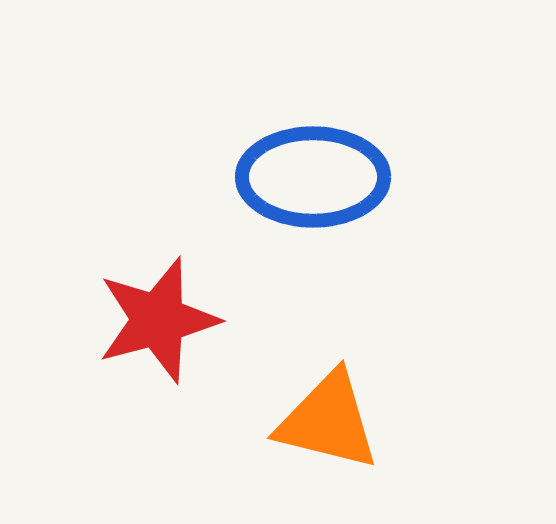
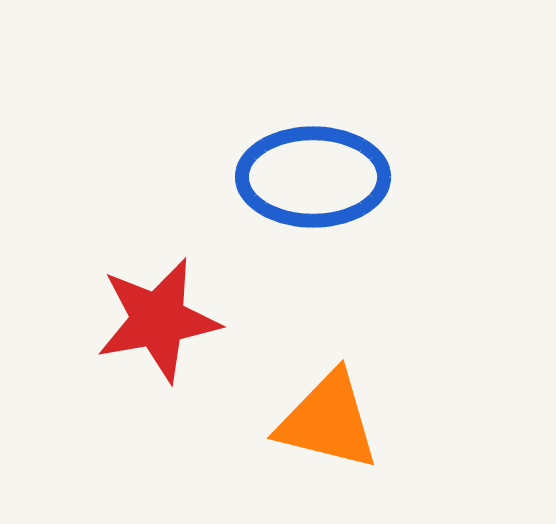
red star: rotated 5 degrees clockwise
